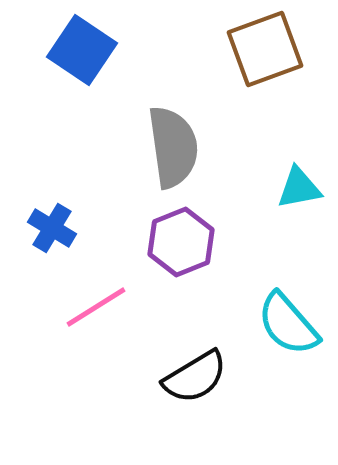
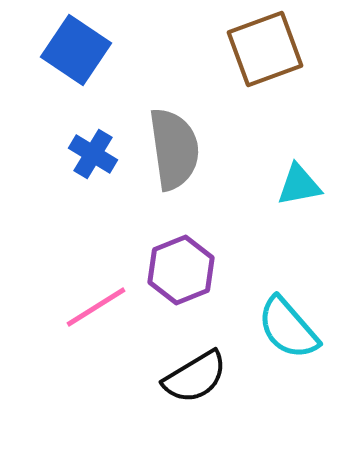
blue square: moved 6 px left
gray semicircle: moved 1 px right, 2 px down
cyan triangle: moved 3 px up
blue cross: moved 41 px right, 74 px up
purple hexagon: moved 28 px down
cyan semicircle: moved 4 px down
